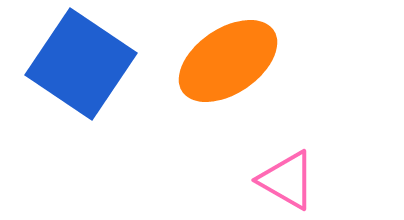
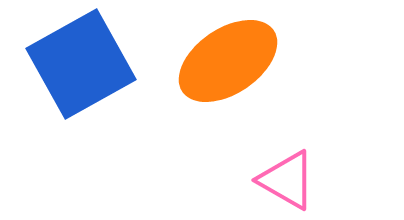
blue square: rotated 27 degrees clockwise
